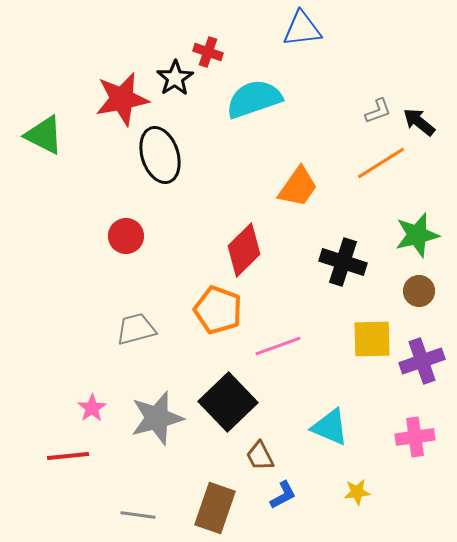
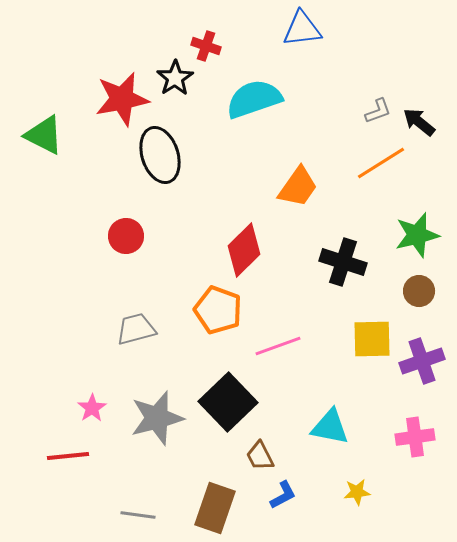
red cross: moved 2 px left, 6 px up
cyan triangle: rotated 12 degrees counterclockwise
